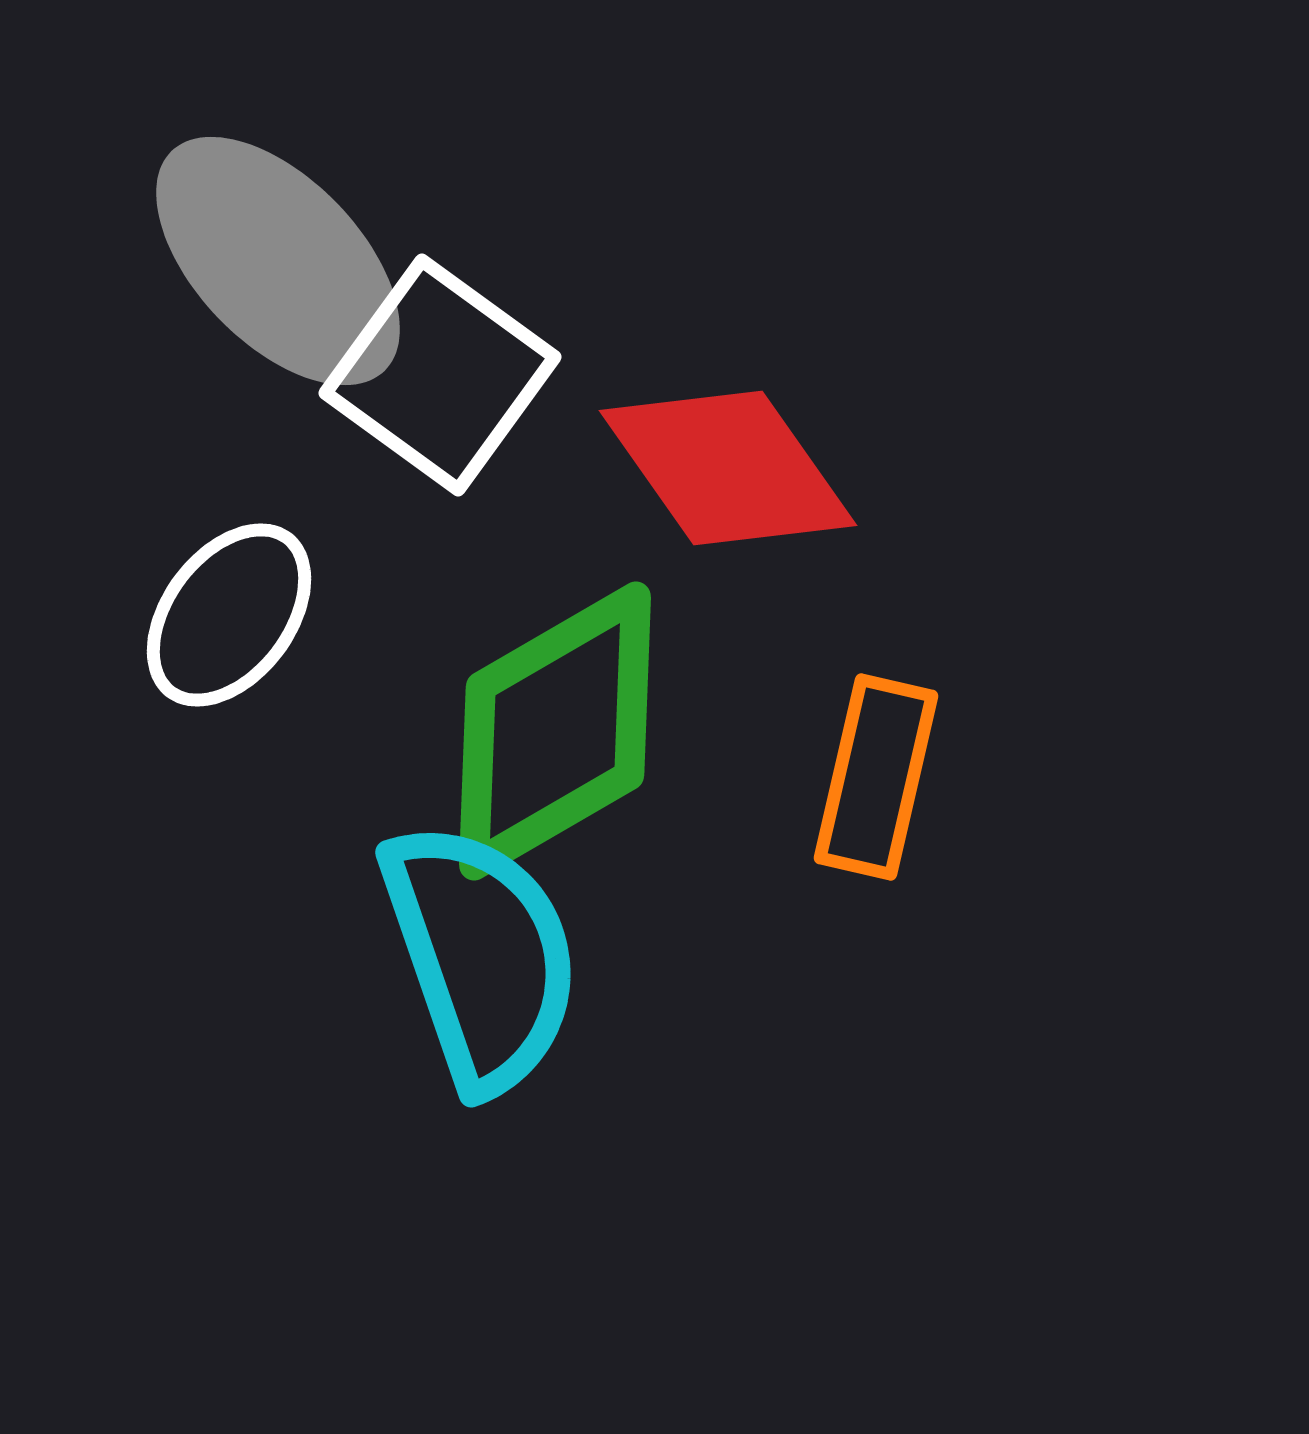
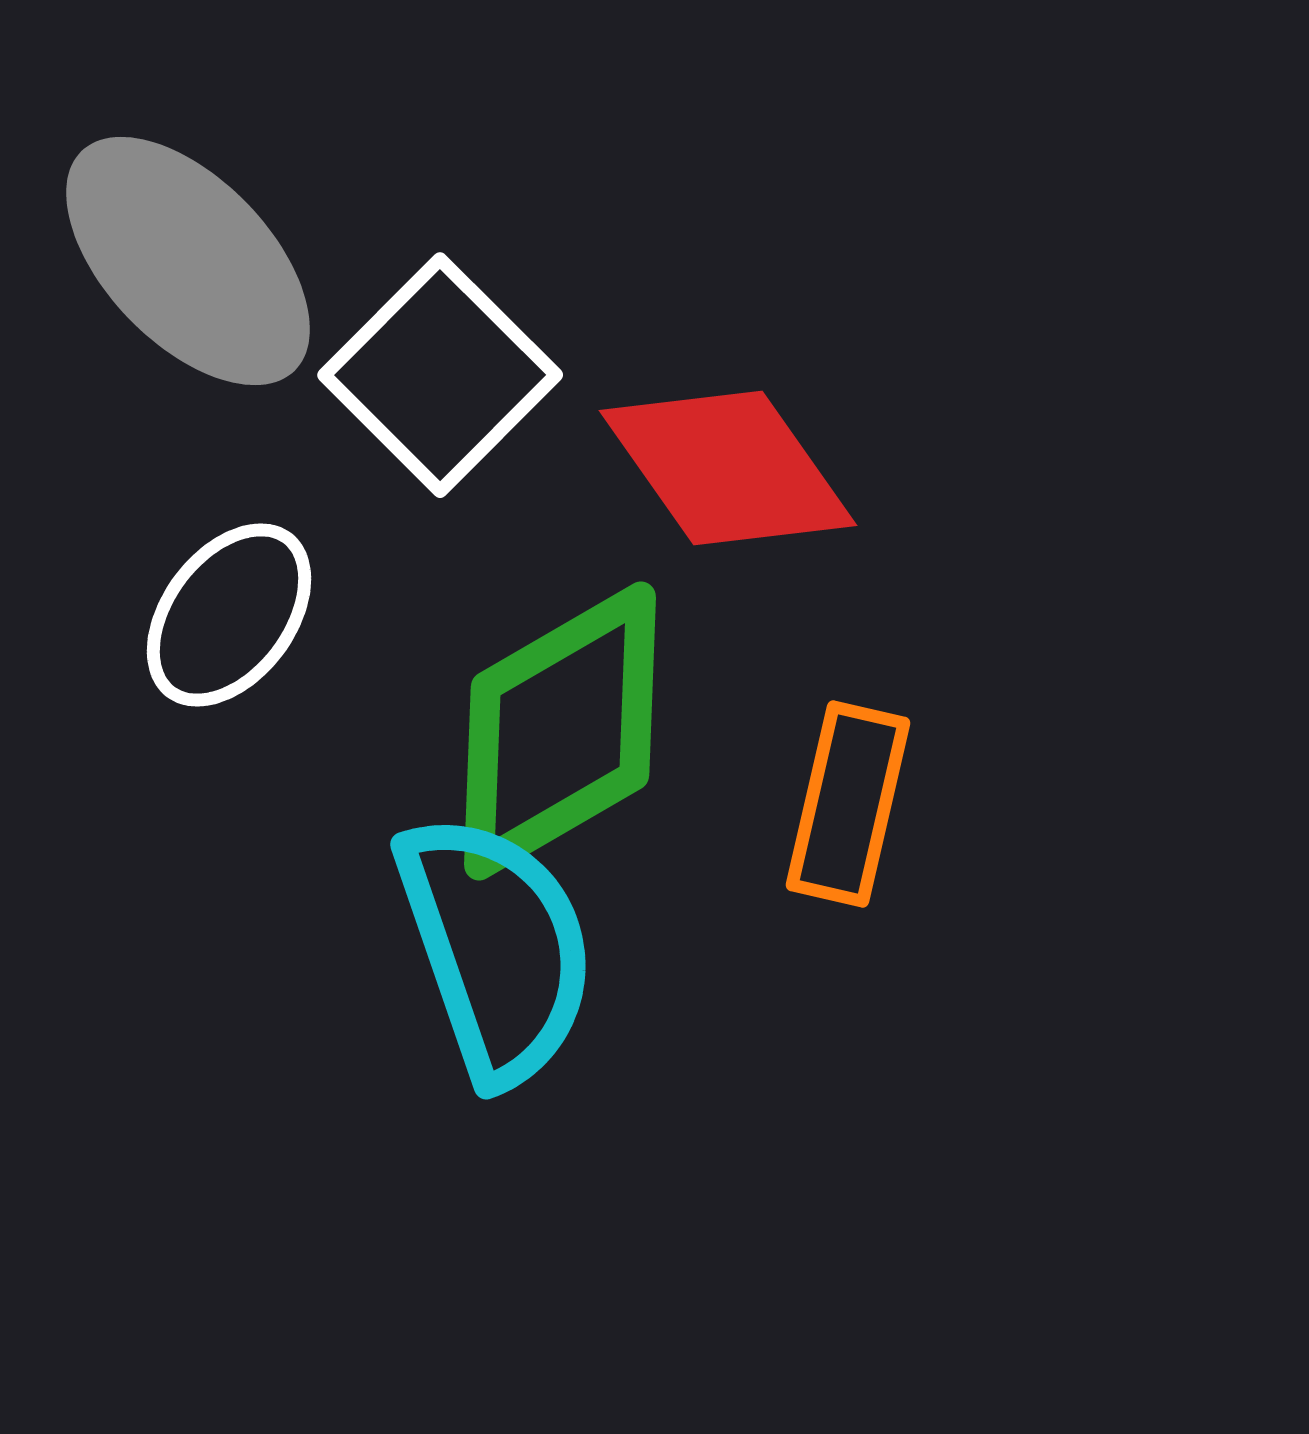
gray ellipse: moved 90 px left
white square: rotated 9 degrees clockwise
green diamond: moved 5 px right
orange rectangle: moved 28 px left, 27 px down
cyan semicircle: moved 15 px right, 8 px up
